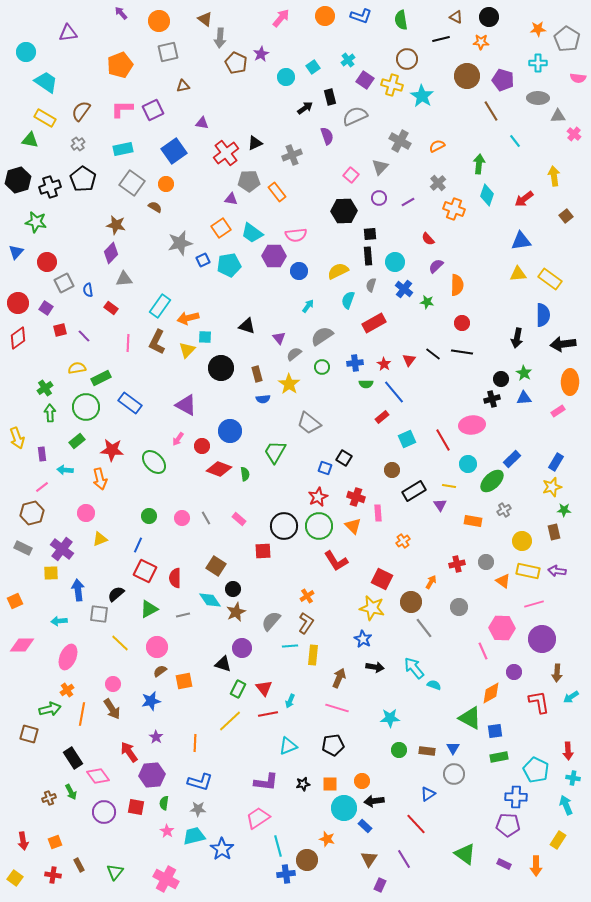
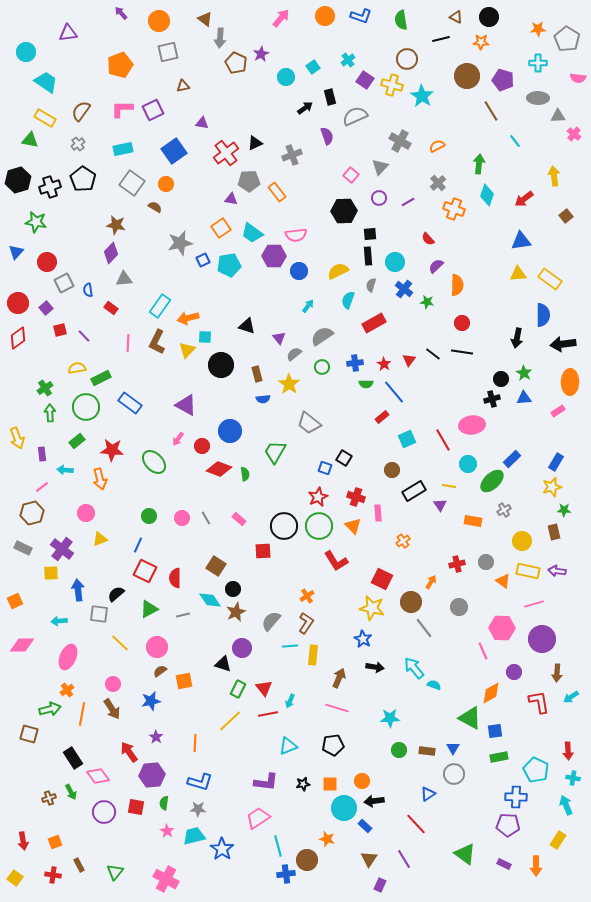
purple square at (46, 308): rotated 16 degrees clockwise
black circle at (221, 368): moved 3 px up
